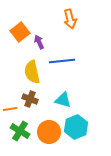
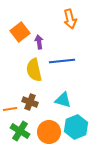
purple arrow: rotated 16 degrees clockwise
yellow semicircle: moved 2 px right, 2 px up
brown cross: moved 3 px down
